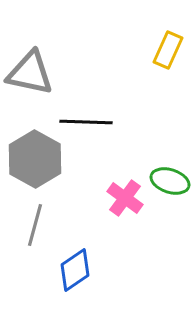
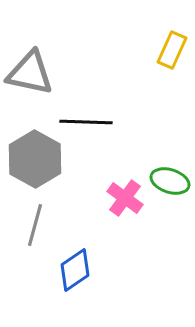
yellow rectangle: moved 4 px right
